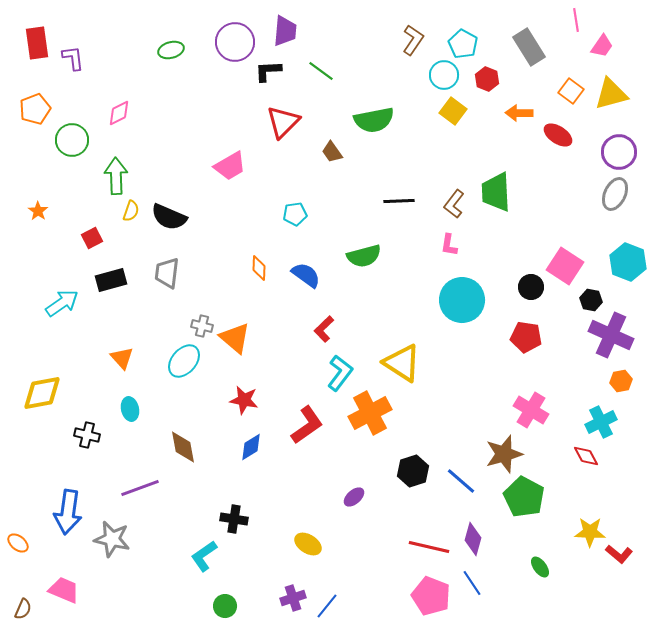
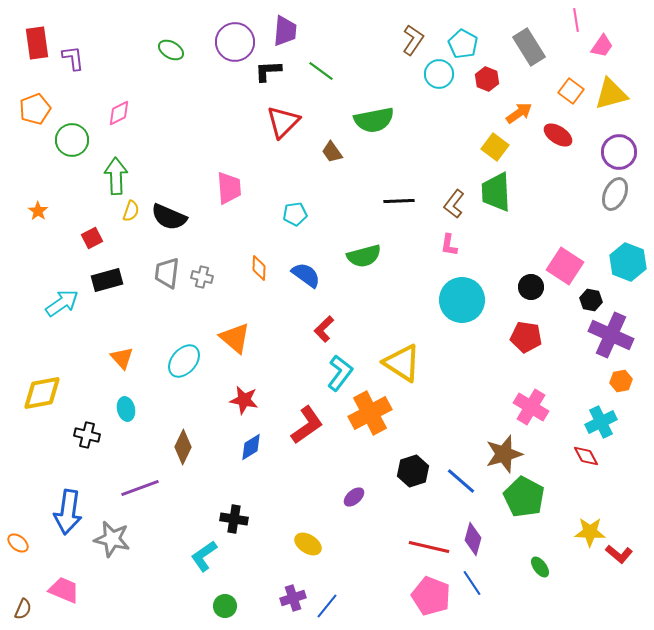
green ellipse at (171, 50): rotated 45 degrees clockwise
cyan circle at (444, 75): moved 5 px left, 1 px up
yellow square at (453, 111): moved 42 px right, 36 px down
orange arrow at (519, 113): rotated 144 degrees clockwise
pink trapezoid at (230, 166): moved 1 px left, 22 px down; rotated 64 degrees counterclockwise
black rectangle at (111, 280): moved 4 px left
gray cross at (202, 326): moved 49 px up
cyan ellipse at (130, 409): moved 4 px left
pink cross at (531, 410): moved 3 px up
brown diamond at (183, 447): rotated 36 degrees clockwise
